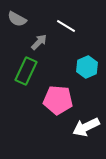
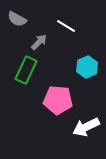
green rectangle: moved 1 px up
